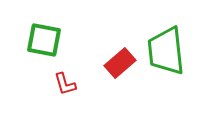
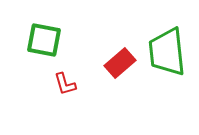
green trapezoid: moved 1 px right, 1 px down
